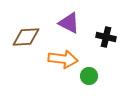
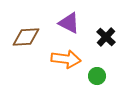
black cross: rotated 30 degrees clockwise
orange arrow: moved 3 px right
green circle: moved 8 px right
